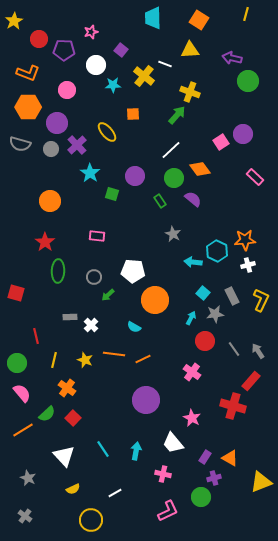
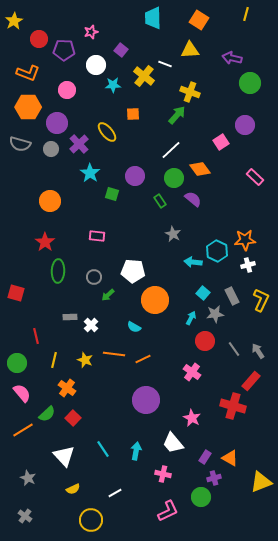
green circle at (248, 81): moved 2 px right, 2 px down
purple circle at (243, 134): moved 2 px right, 9 px up
purple cross at (77, 145): moved 2 px right, 1 px up
